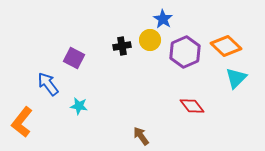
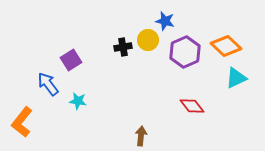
blue star: moved 2 px right, 2 px down; rotated 18 degrees counterclockwise
yellow circle: moved 2 px left
black cross: moved 1 px right, 1 px down
purple square: moved 3 px left, 2 px down; rotated 30 degrees clockwise
cyan triangle: rotated 20 degrees clockwise
cyan star: moved 1 px left, 5 px up
brown arrow: rotated 42 degrees clockwise
